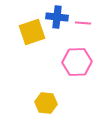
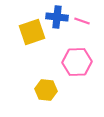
pink line: moved 1 px left, 2 px up; rotated 14 degrees clockwise
yellow hexagon: moved 13 px up
